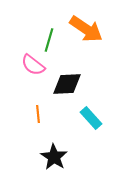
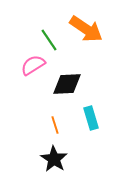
green line: rotated 50 degrees counterclockwise
pink semicircle: rotated 110 degrees clockwise
orange line: moved 17 px right, 11 px down; rotated 12 degrees counterclockwise
cyan rectangle: rotated 25 degrees clockwise
black star: moved 2 px down
